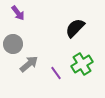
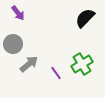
black semicircle: moved 10 px right, 10 px up
